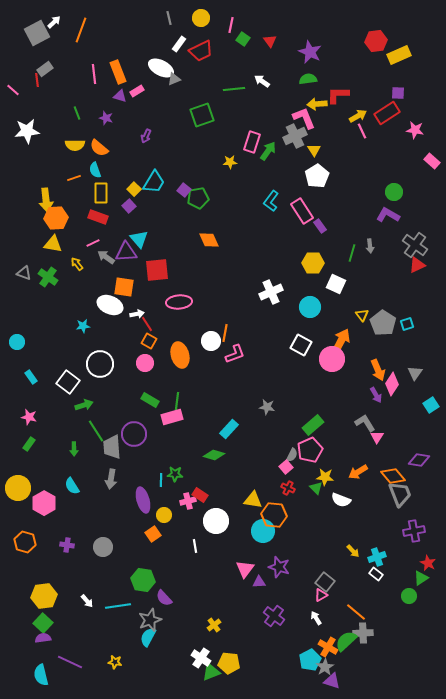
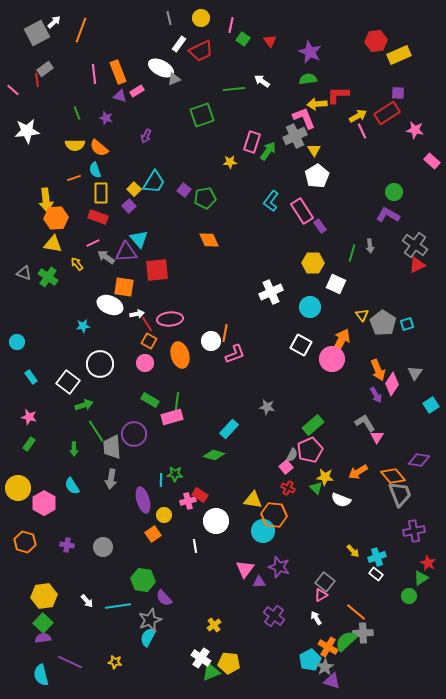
green pentagon at (198, 198): moved 7 px right
pink ellipse at (179, 302): moved 9 px left, 17 px down
